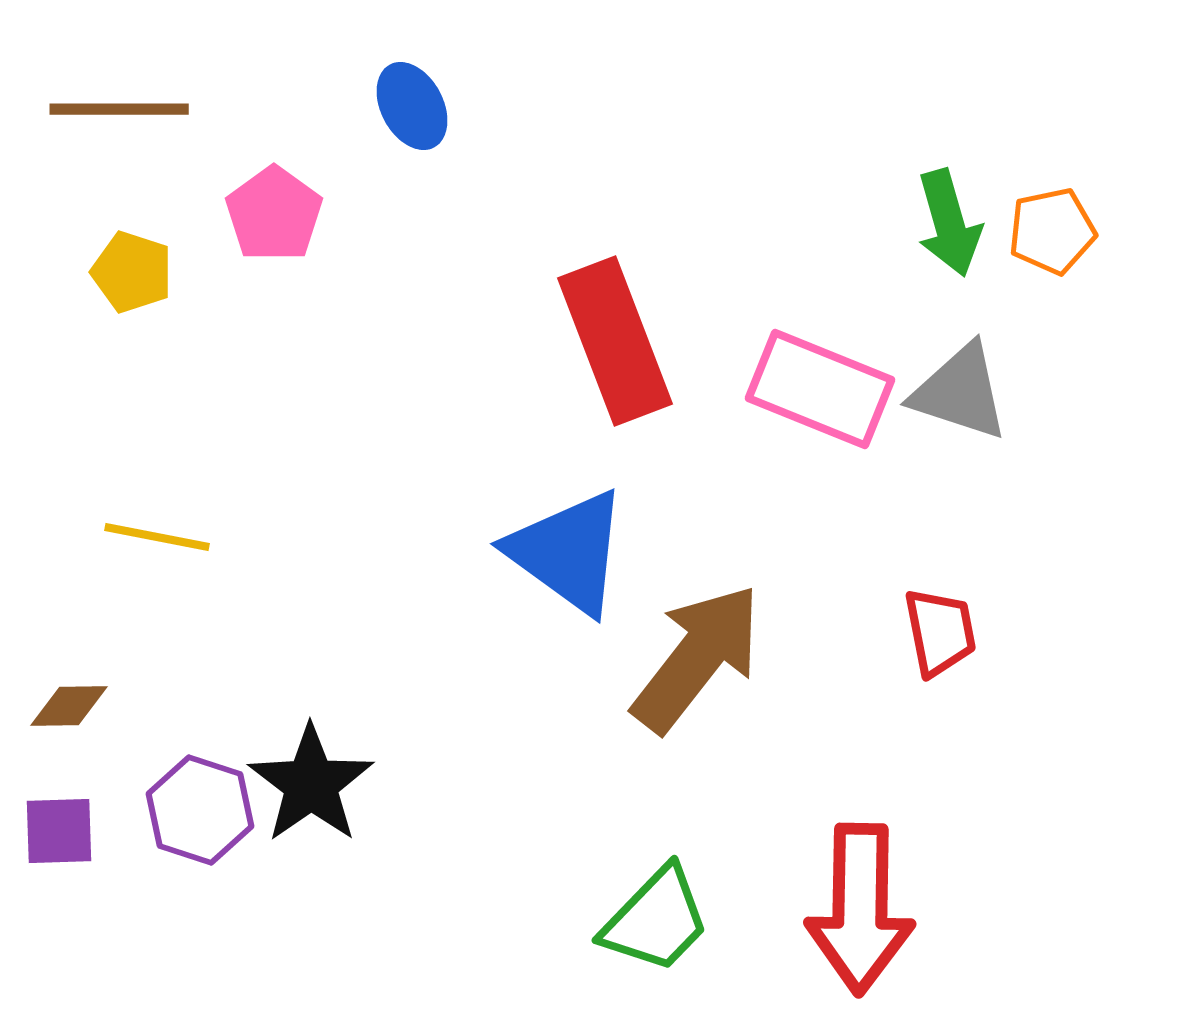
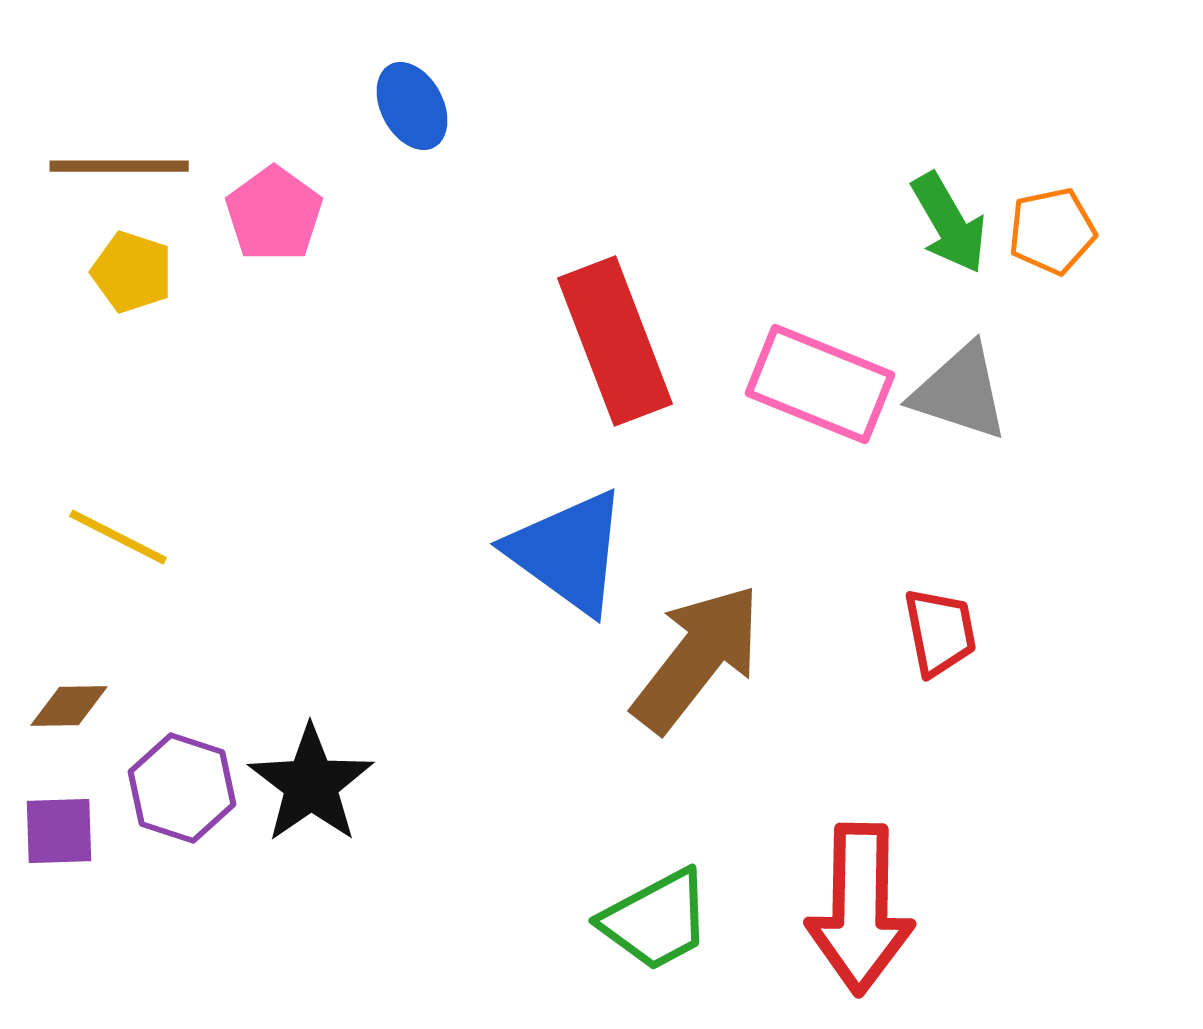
brown line: moved 57 px down
green arrow: rotated 14 degrees counterclockwise
pink rectangle: moved 5 px up
yellow line: moved 39 px left; rotated 16 degrees clockwise
purple hexagon: moved 18 px left, 22 px up
green trapezoid: rotated 18 degrees clockwise
